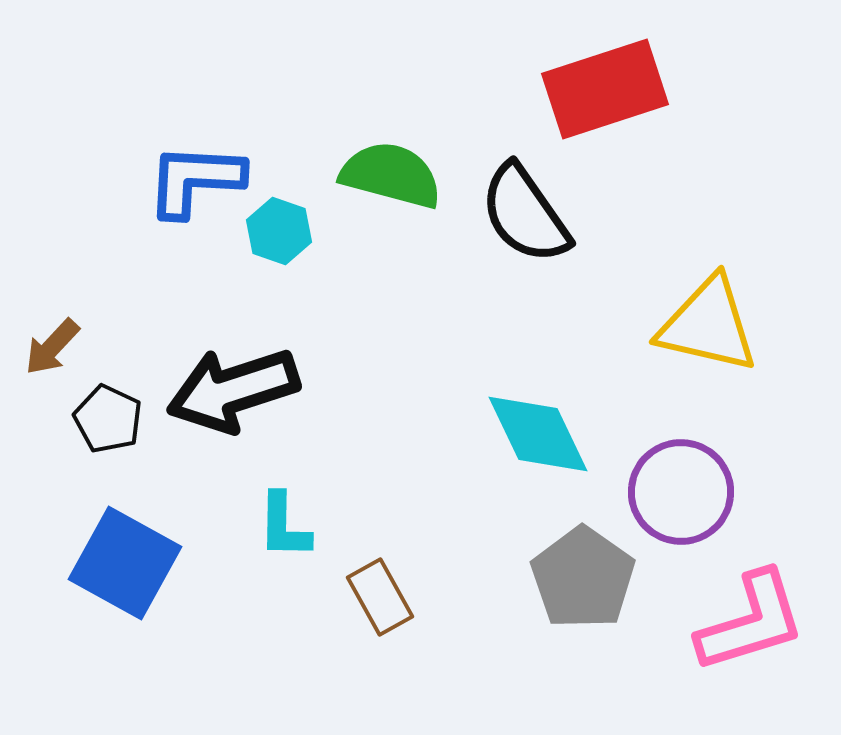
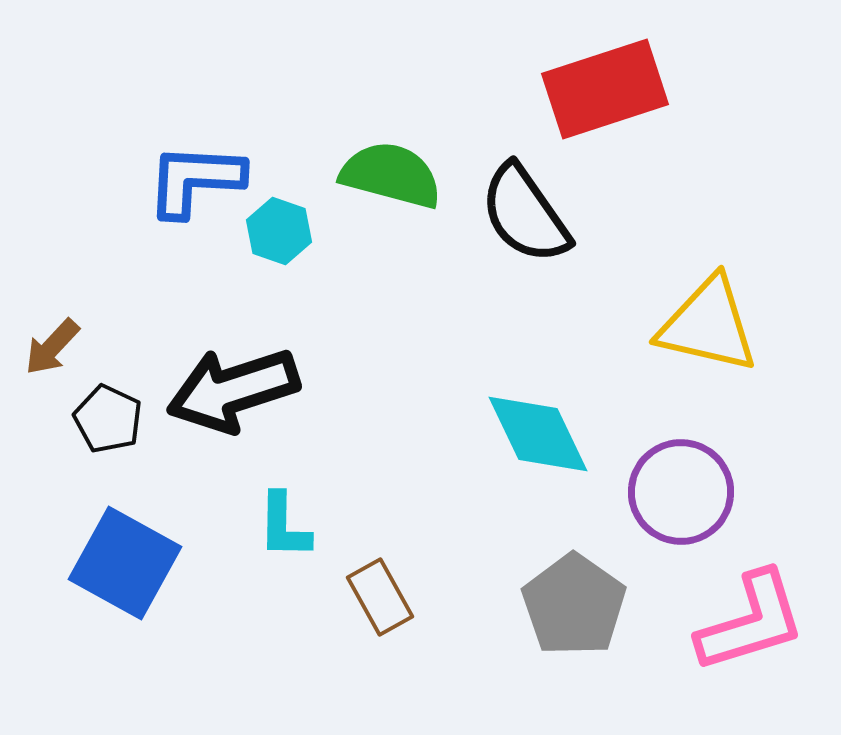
gray pentagon: moved 9 px left, 27 px down
